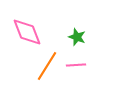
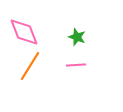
pink diamond: moved 3 px left
orange line: moved 17 px left
